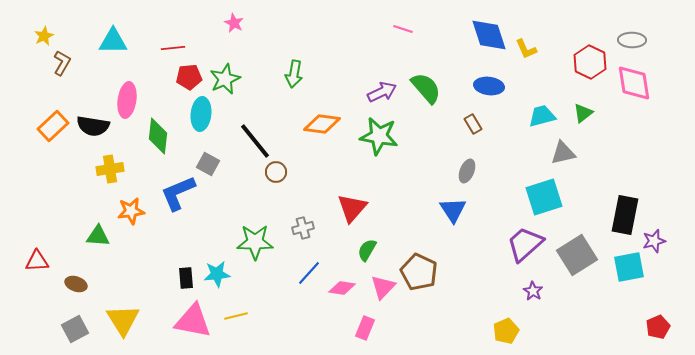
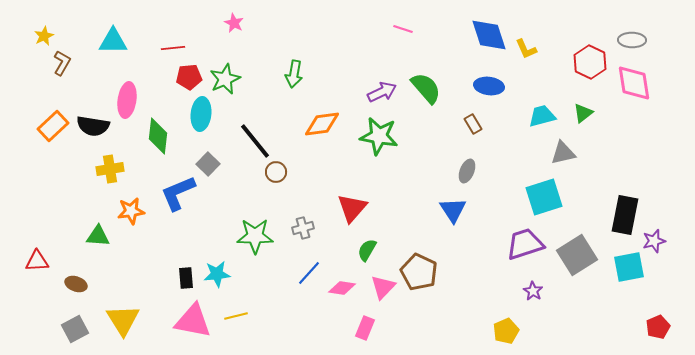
orange diamond at (322, 124): rotated 15 degrees counterclockwise
gray square at (208, 164): rotated 15 degrees clockwise
green star at (255, 242): moved 6 px up
purple trapezoid at (525, 244): rotated 24 degrees clockwise
